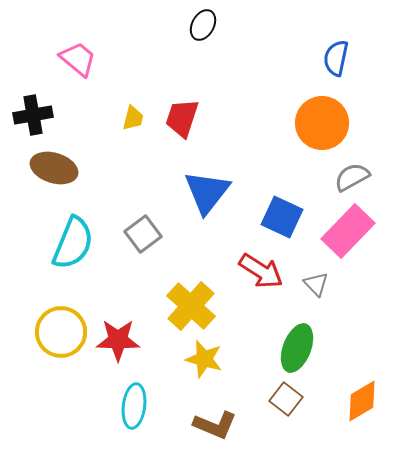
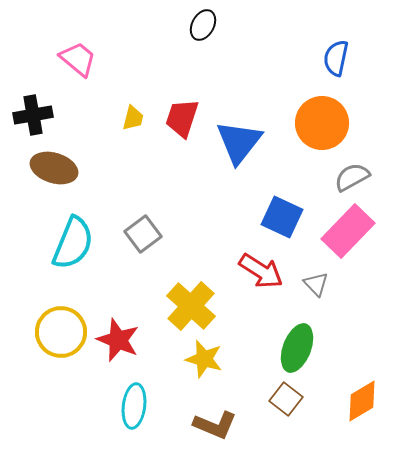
blue triangle: moved 32 px right, 50 px up
red star: rotated 21 degrees clockwise
